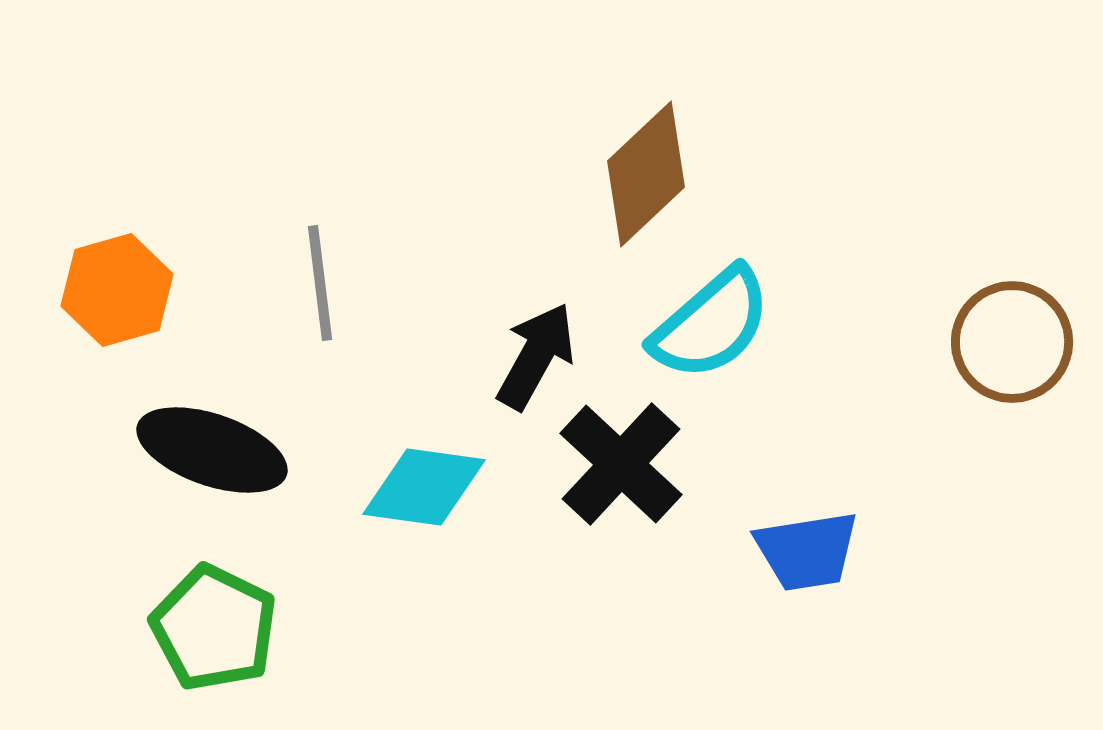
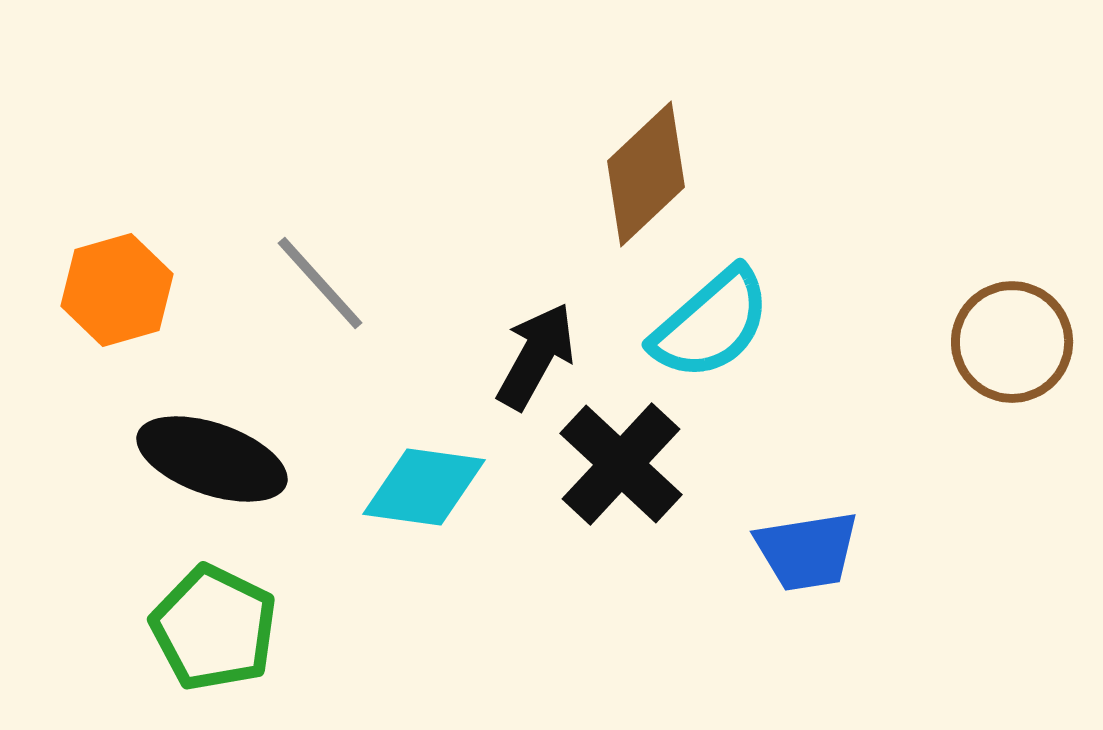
gray line: rotated 35 degrees counterclockwise
black ellipse: moved 9 px down
